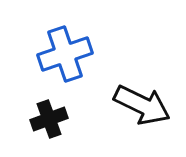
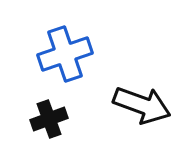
black arrow: rotated 6 degrees counterclockwise
